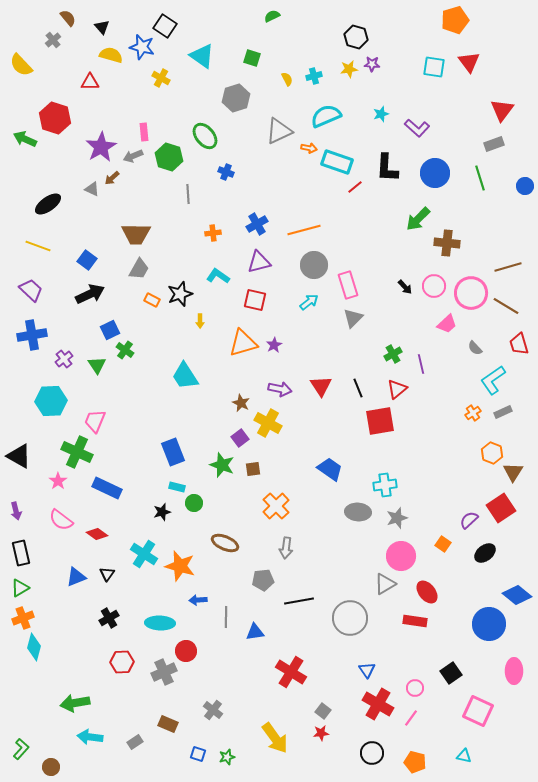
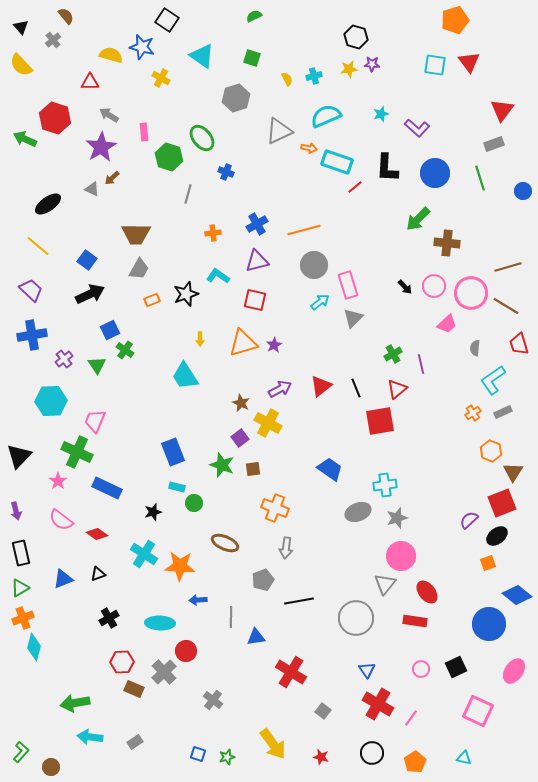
green semicircle at (272, 16): moved 18 px left
brown semicircle at (68, 18): moved 2 px left, 2 px up
black square at (165, 26): moved 2 px right, 6 px up
black triangle at (102, 27): moved 81 px left
cyan square at (434, 67): moved 1 px right, 2 px up
green ellipse at (205, 136): moved 3 px left, 2 px down
gray arrow at (133, 156): moved 24 px left, 41 px up; rotated 54 degrees clockwise
blue circle at (525, 186): moved 2 px left, 5 px down
gray line at (188, 194): rotated 18 degrees clockwise
yellow line at (38, 246): rotated 20 degrees clockwise
purple triangle at (259, 262): moved 2 px left, 1 px up
black star at (180, 294): moved 6 px right
orange rectangle at (152, 300): rotated 49 degrees counterclockwise
cyan arrow at (309, 302): moved 11 px right
yellow arrow at (200, 321): moved 18 px down
gray semicircle at (475, 348): rotated 49 degrees clockwise
red triangle at (321, 386): rotated 25 degrees clockwise
black line at (358, 388): moved 2 px left
purple arrow at (280, 389): rotated 40 degrees counterclockwise
orange hexagon at (492, 453): moved 1 px left, 2 px up
black triangle at (19, 456): rotated 44 degrees clockwise
orange cross at (276, 506): moved 1 px left, 2 px down; rotated 24 degrees counterclockwise
red square at (501, 508): moved 1 px right, 5 px up; rotated 12 degrees clockwise
black star at (162, 512): moved 9 px left
gray ellipse at (358, 512): rotated 25 degrees counterclockwise
orange square at (443, 544): moved 45 px right, 19 px down; rotated 35 degrees clockwise
black ellipse at (485, 553): moved 12 px right, 17 px up
orange star at (180, 566): rotated 12 degrees counterclockwise
black triangle at (107, 574): moved 9 px left; rotated 35 degrees clockwise
blue triangle at (76, 577): moved 13 px left, 2 px down
gray pentagon at (263, 580): rotated 15 degrees counterclockwise
gray triangle at (385, 584): rotated 20 degrees counterclockwise
gray line at (226, 617): moved 5 px right
gray circle at (350, 618): moved 6 px right
blue triangle at (255, 632): moved 1 px right, 5 px down
pink ellipse at (514, 671): rotated 35 degrees clockwise
gray cross at (164, 672): rotated 20 degrees counterclockwise
black square at (451, 673): moved 5 px right, 6 px up; rotated 10 degrees clockwise
pink circle at (415, 688): moved 6 px right, 19 px up
gray cross at (213, 710): moved 10 px up
brown rectangle at (168, 724): moved 34 px left, 35 px up
red star at (321, 733): moved 24 px down; rotated 21 degrees clockwise
yellow arrow at (275, 738): moved 2 px left, 6 px down
green L-shape at (21, 749): moved 3 px down
cyan triangle at (464, 756): moved 2 px down
orange pentagon at (415, 762): rotated 25 degrees clockwise
